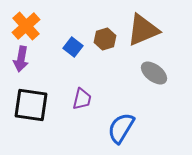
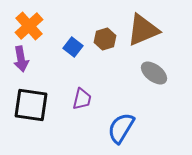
orange cross: moved 3 px right
purple arrow: rotated 20 degrees counterclockwise
